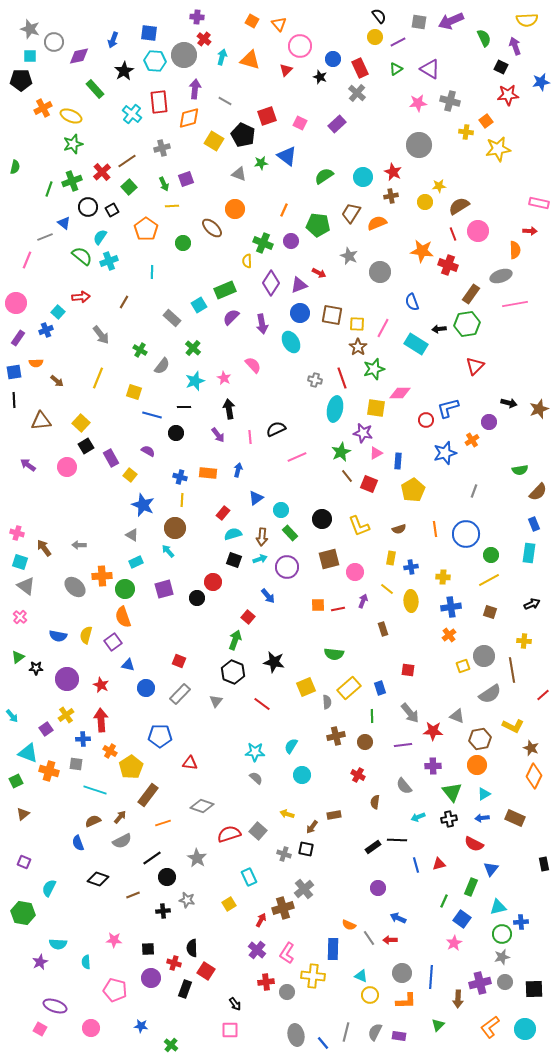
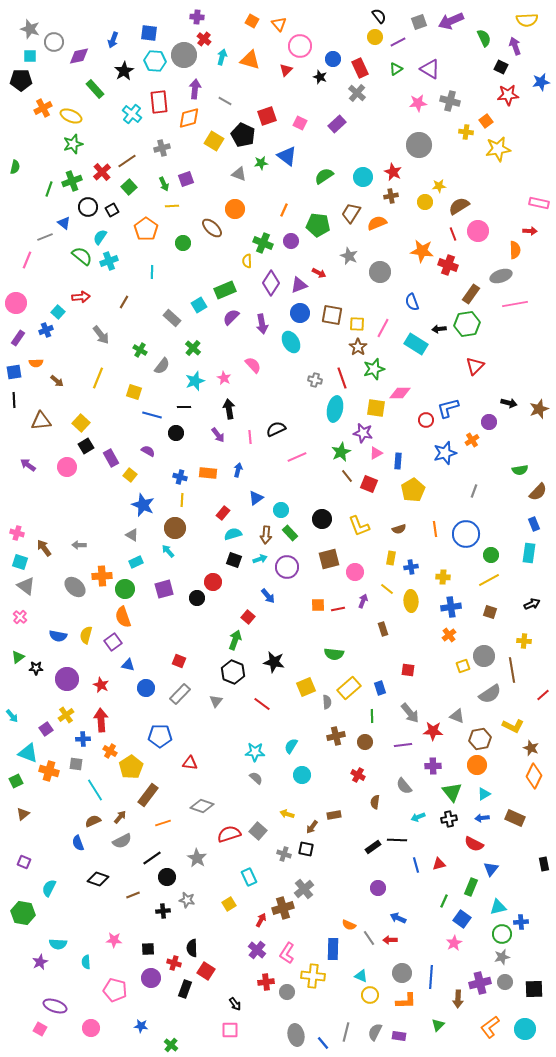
gray square at (419, 22): rotated 28 degrees counterclockwise
brown arrow at (262, 537): moved 4 px right, 2 px up
cyan line at (95, 790): rotated 40 degrees clockwise
